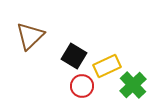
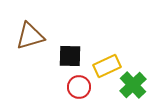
brown triangle: rotated 28 degrees clockwise
black square: moved 4 px left; rotated 30 degrees counterclockwise
red circle: moved 3 px left, 1 px down
